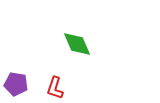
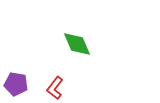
red L-shape: rotated 20 degrees clockwise
